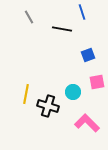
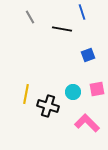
gray line: moved 1 px right
pink square: moved 7 px down
